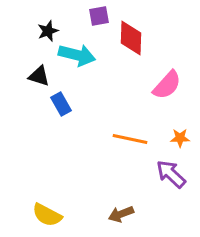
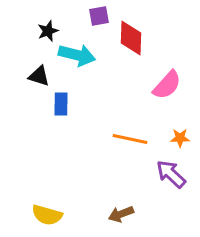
blue rectangle: rotated 30 degrees clockwise
yellow semicircle: rotated 12 degrees counterclockwise
